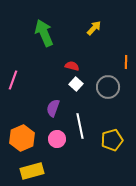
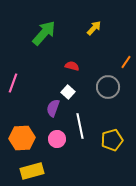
green arrow: rotated 64 degrees clockwise
orange line: rotated 32 degrees clockwise
pink line: moved 3 px down
white square: moved 8 px left, 8 px down
orange hexagon: rotated 20 degrees clockwise
